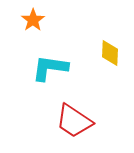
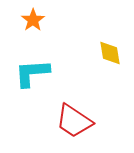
yellow diamond: rotated 12 degrees counterclockwise
cyan L-shape: moved 18 px left, 5 px down; rotated 12 degrees counterclockwise
